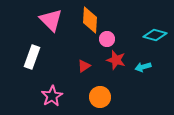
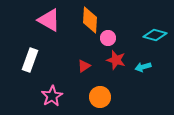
pink triangle: moved 2 px left; rotated 15 degrees counterclockwise
pink circle: moved 1 px right, 1 px up
white rectangle: moved 2 px left, 3 px down
